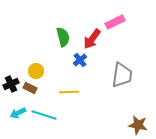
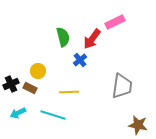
yellow circle: moved 2 px right
gray trapezoid: moved 11 px down
cyan line: moved 9 px right
